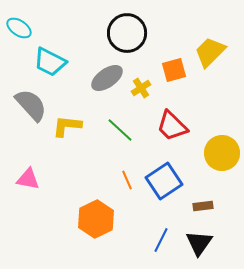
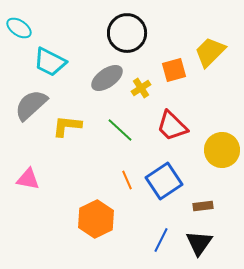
gray semicircle: rotated 90 degrees counterclockwise
yellow circle: moved 3 px up
